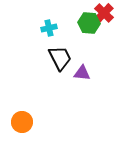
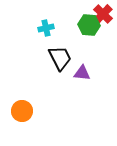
red cross: moved 1 px left, 1 px down
green hexagon: moved 2 px down
cyan cross: moved 3 px left
orange circle: moved 11 px up
